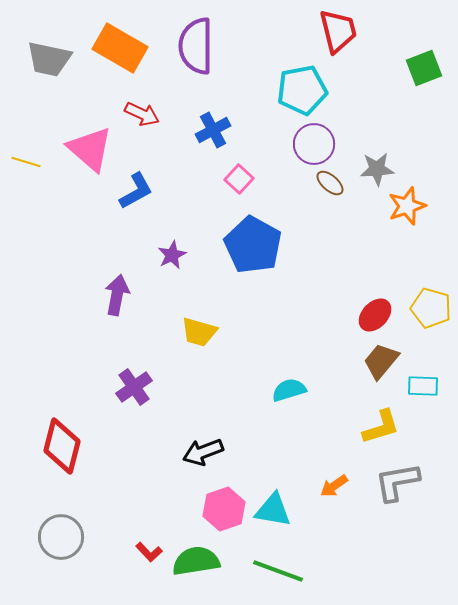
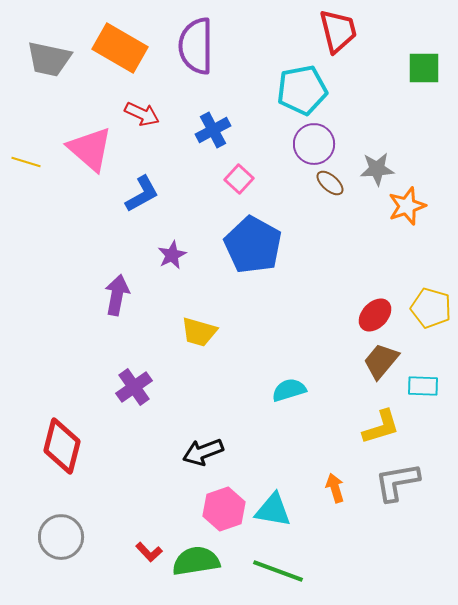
green square: rotated 21 degrees clockwise
blue L-shape: moved 6 px right, 3 px down
orange arrow: moved 1 px right, 2 px down; rotated 108 degrees clockwise
